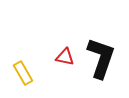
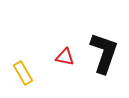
black L-shape: moved 3 px right, 5 px up
